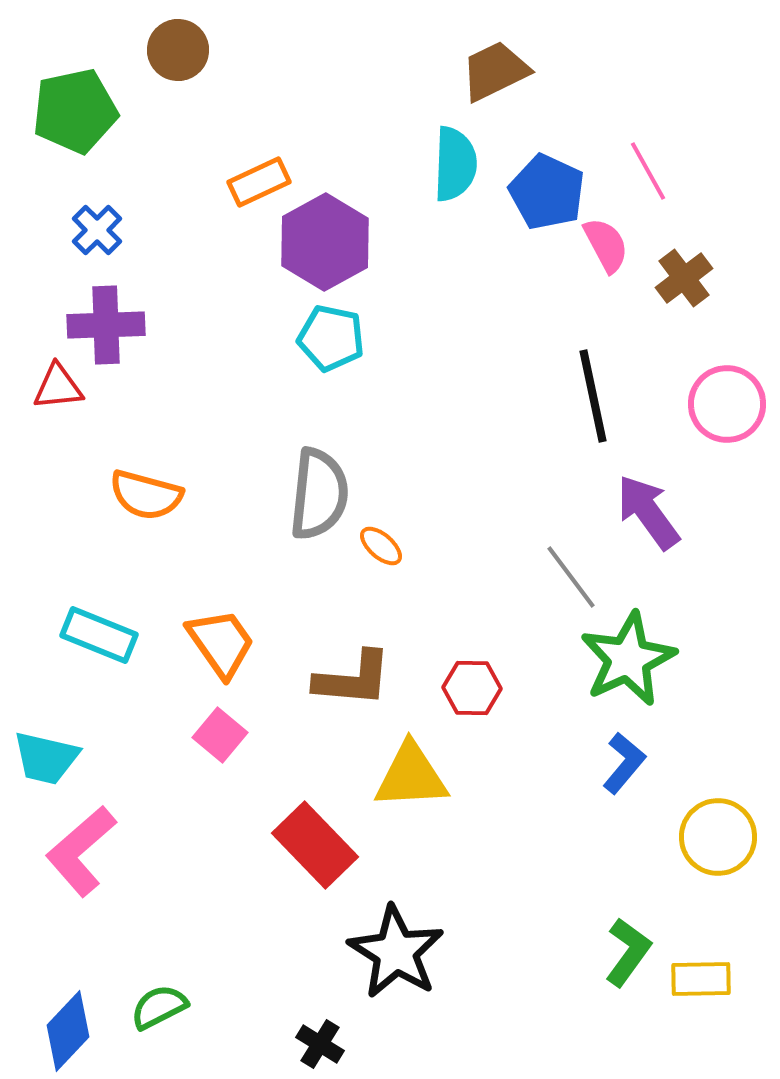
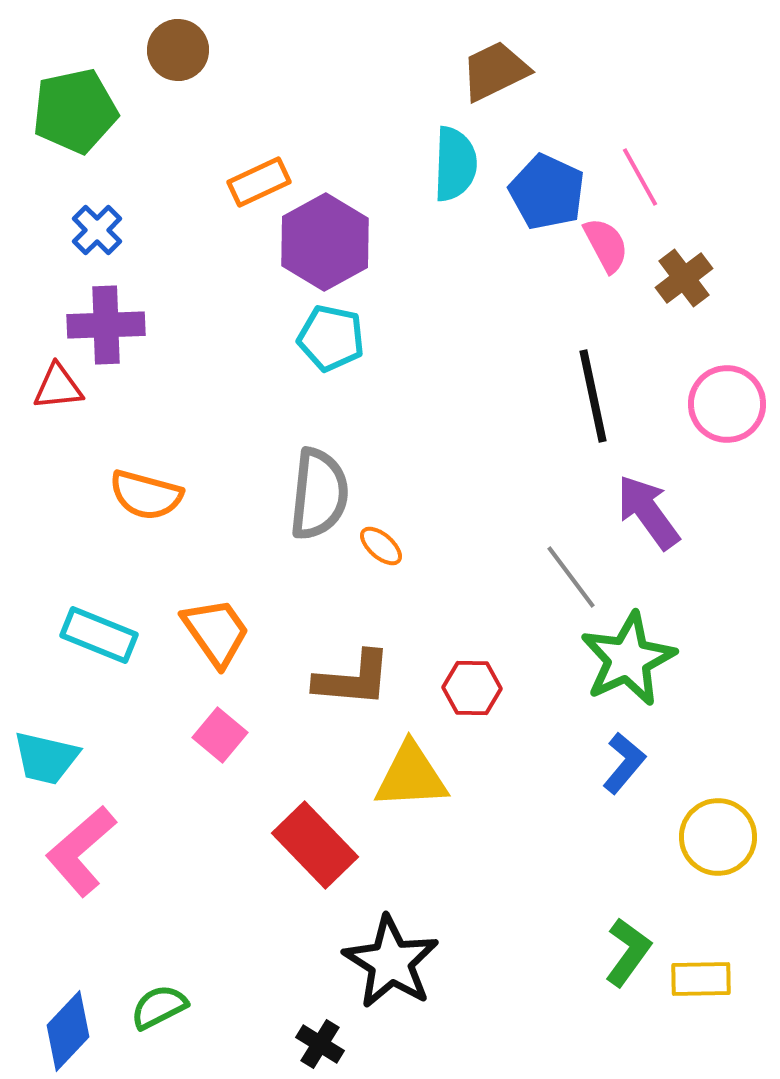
pink line: moved 8 px left, 6 px down
orange trapezoid: moved 5 px left, 11 px up
black star: moved 5 px left, 10 px down
